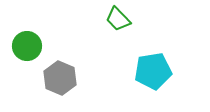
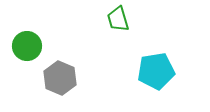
green trapezoid: rotated 28 degrees clockwise
cyan pentagon: moved 3 px right
